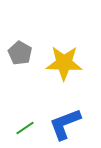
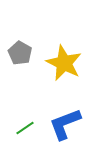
yellow star: rotated 24 degrees clockwise
